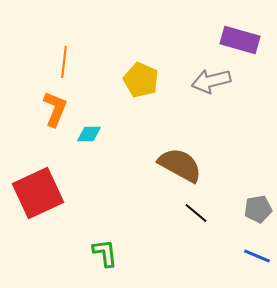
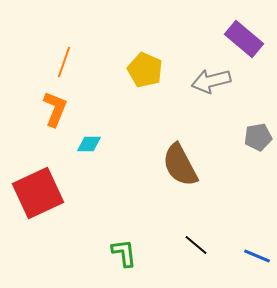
purple rectangle: moved 4 px right, 1 px up; rotated 24 degrees clockwise
orange line: rotated 12 degrees clockwise
yellow pentagon: moved 4 px right, 10 px up
cyan diamond: moved 10 px down
brown semicircle: rotated 147 degrees counterclockwise
gray pentagon: moved 72 px up
black line: moved 32 px down
green L-shape: moved 19 px right
